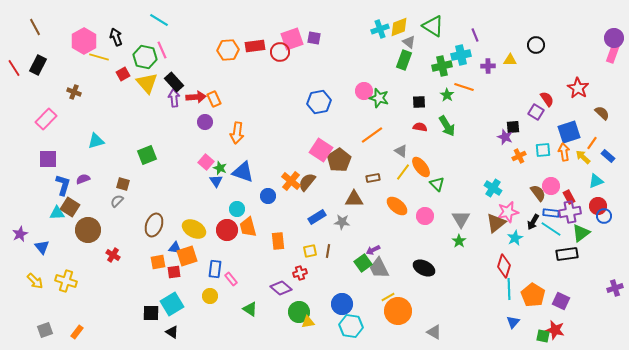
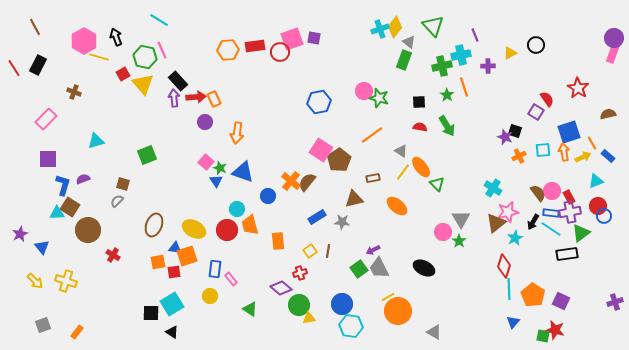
green triangle at (433, 26): rotated 15 degrees clockwise
yellow diamond at (399, 27): moved 4 px left; rotated 30 degrees counterclockwise
yellow triangle at (510, 60): moved 7 px up; rotated 32 degrees counterclockwise
black rectangle at (174, 82): moved 4 px right, 1 px up
yellow triangle at (147, 83): moved 4 px left, 1 px down
orange line at (464, 87): rotated 54 degrees clockwise
brown semicircle at (602, 113): moved 6 px right, 1 px down; rotated 56 degrees counterclockwise
black square at (513, 127): moved 2 px right, 4 px down; rotated 24 degrees clockwise
orange line at (592, 143): rotated 64 degrees counterclockwise
yellow arrow at (583, 157): rotated 112 degrees clockwise
pink circle at (551, 186): moved 1 px right, 5 px down
brown triangle at (354, 199): rotated 12 degrees counterclockwise
pink circle at (425, 216): moved 18 px right, 16 px down
orange trapezoid at (248, 227): moved 2 px right, 2 px up
yellow square at (310, 251): rotated 24 degrees counterclockwise
green square at (363, 263): moved 4 px left, 6 px down
purple cross at (615, 288): moved 14 px down
green circle at (299, 312): moved 7 px up
yellow triangle at (308, 322): moved 1 px right, 4 px up
gray square at (45, 330): moved 2 px left, 5 px up
